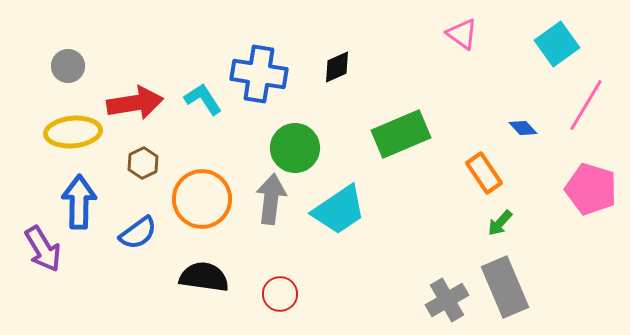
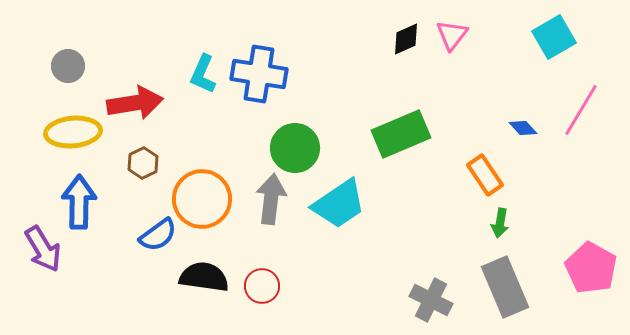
pink triangle: moved 10 px left, 1 px down; rotated 32 degrees clockwise
cyan square: moved 3 px left, 7 px up; rotated 6 degrees clockwise
black diamond: moved 69 px right, 28 px up
cyan L-shape: moved 25 px up; rotated 123 degrees counterclockwise
pink line: moved 5 px left, 5 px down
orange rectangle: moved 1 px right, 2 px down
pink pentagon: moved 79 px down; rotated 12 degrees clockwise
cyan trapezoid: moved 6 px up
green arrow: rotated 32 degrees counterclockwise
blue semicircle: moved 20 px right, 2 px down
red circle: moved 18 px left, 8 px up
gray cross: moved 16 px left; rotated 33 degrees counterclockwise
